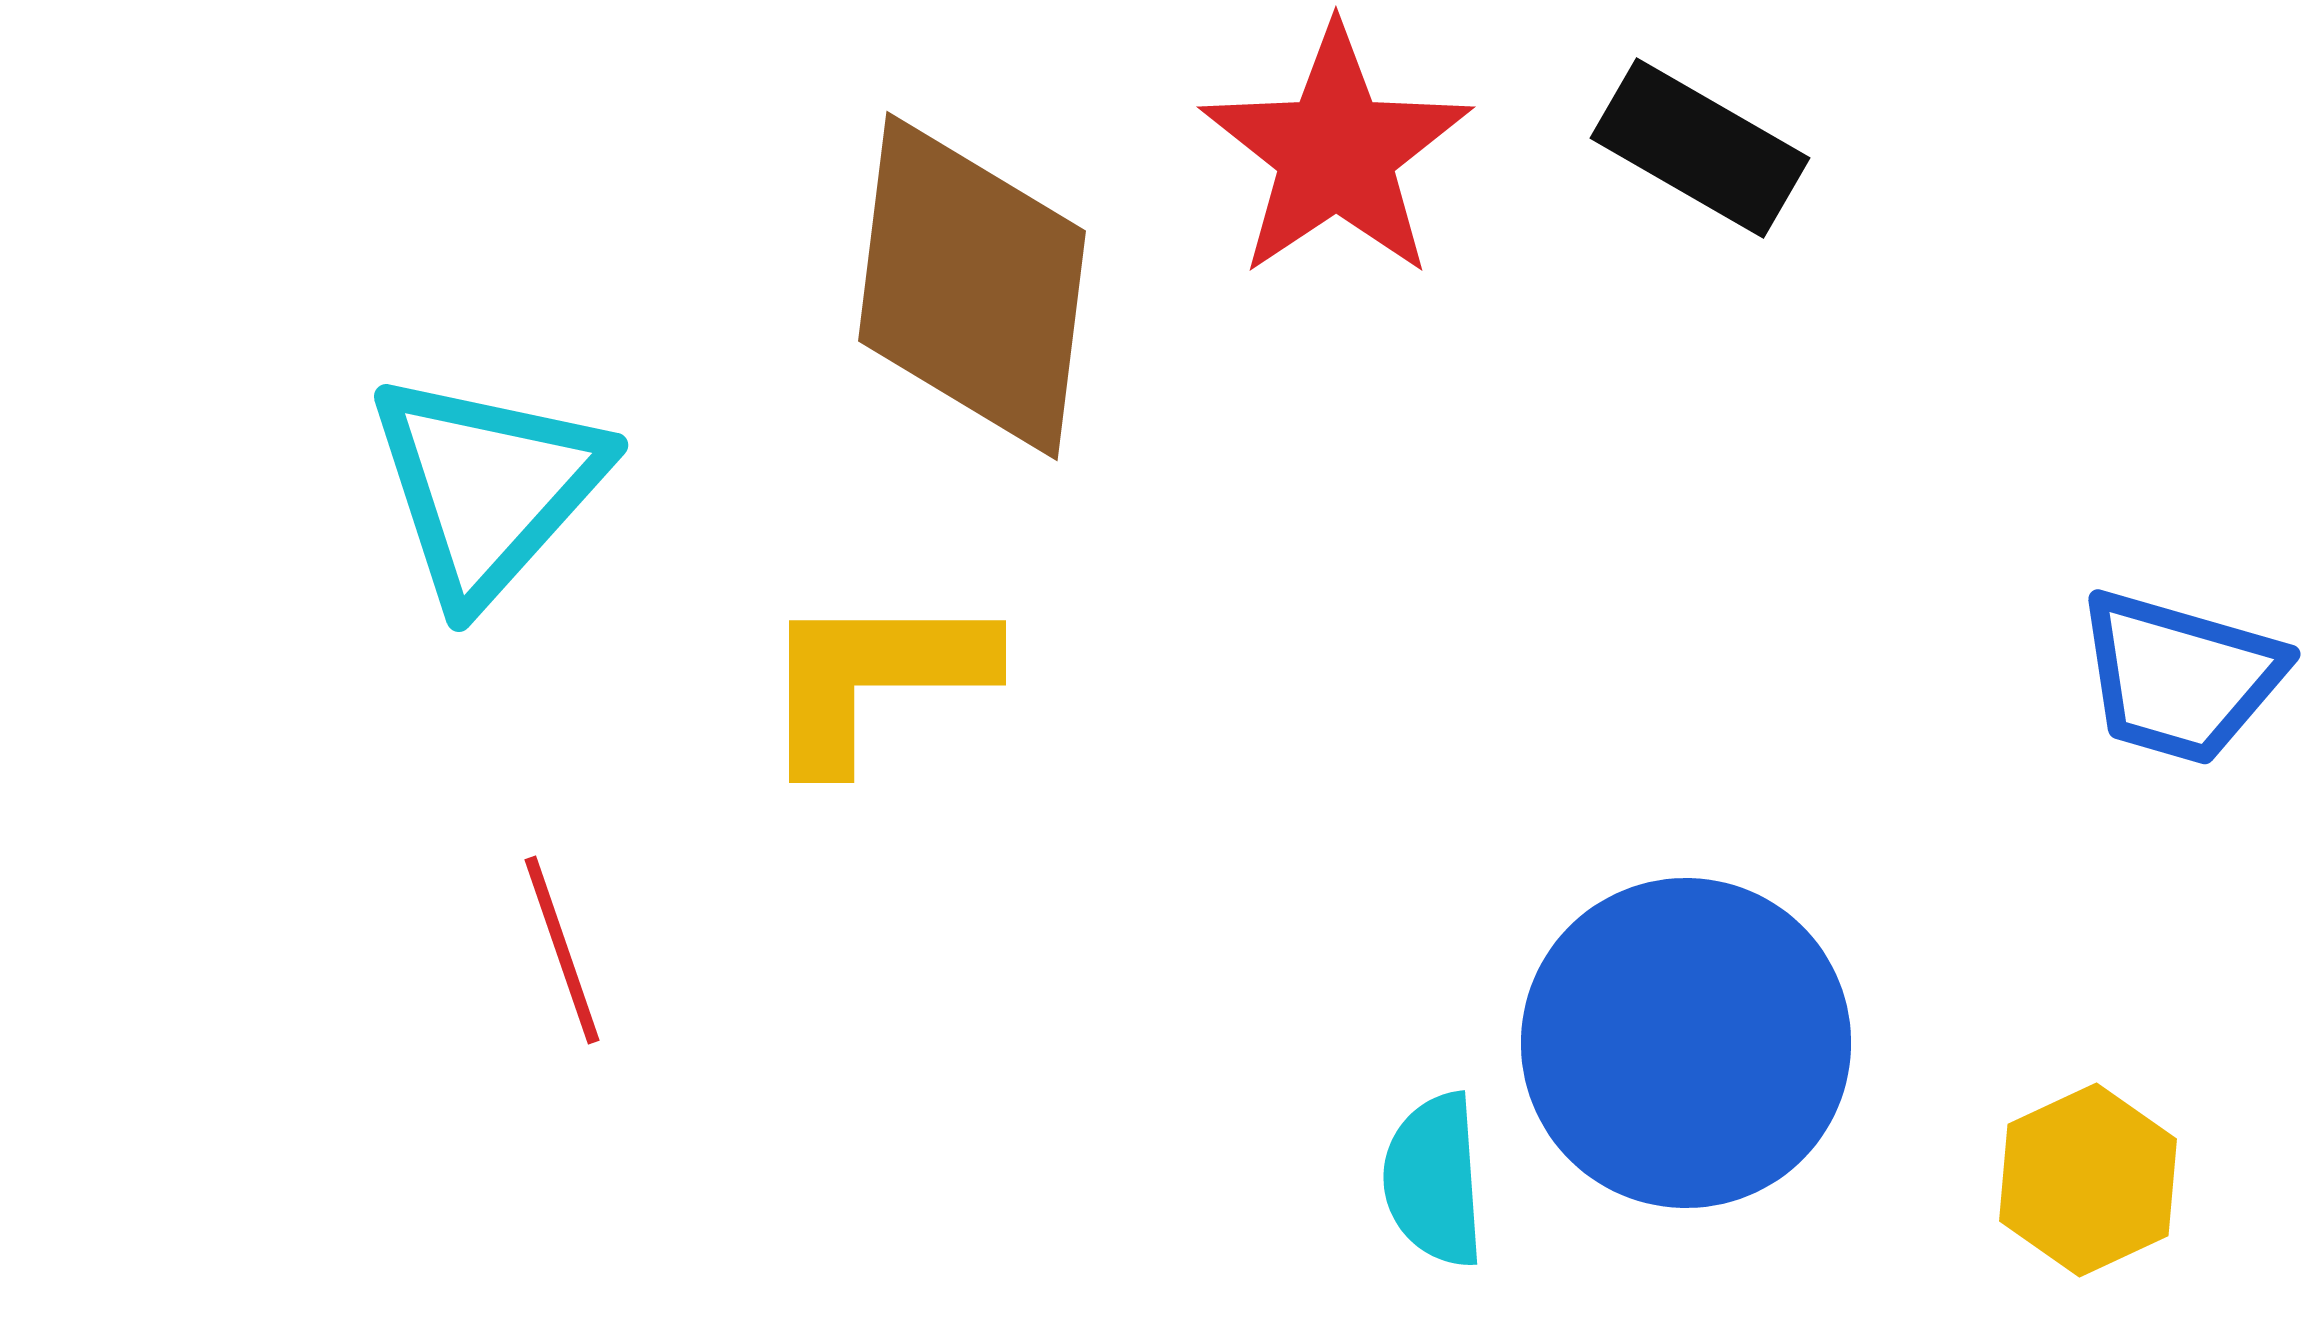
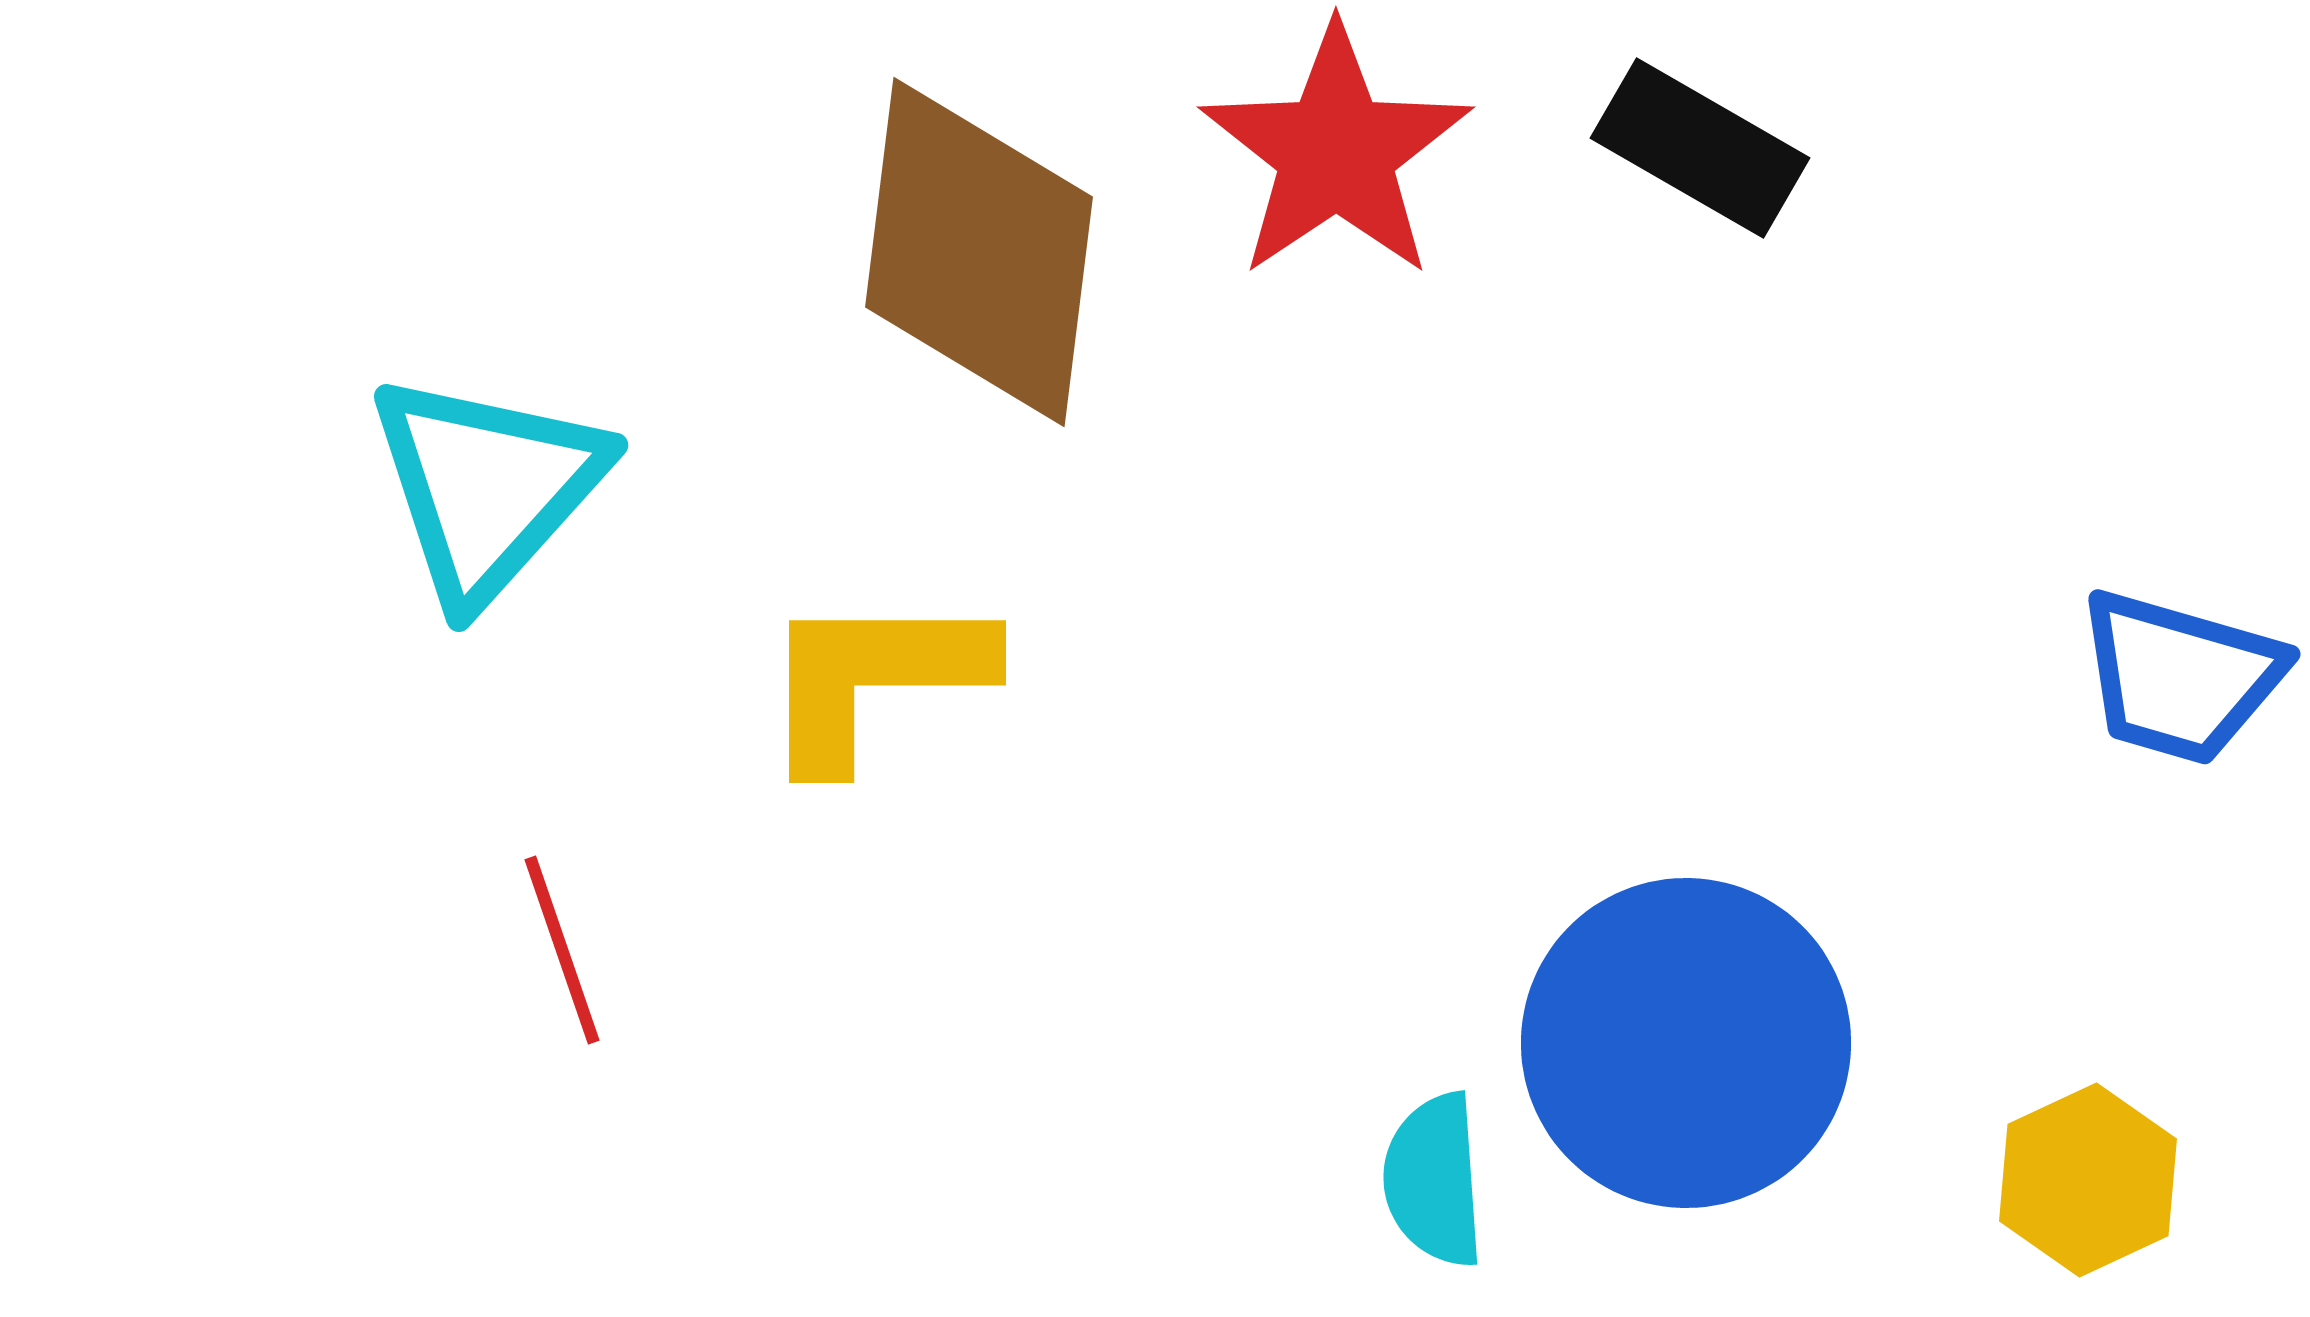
brown diamond: moved 7 px right, 34 px up
